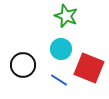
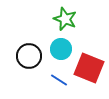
green star: moved 1 px left, 3 px down
black circle: moved 6 px right, 9 px up
